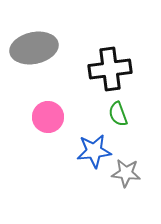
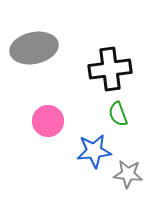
pink circle: moved 4 px down
gray star: moved 2 px right, 1 px down
